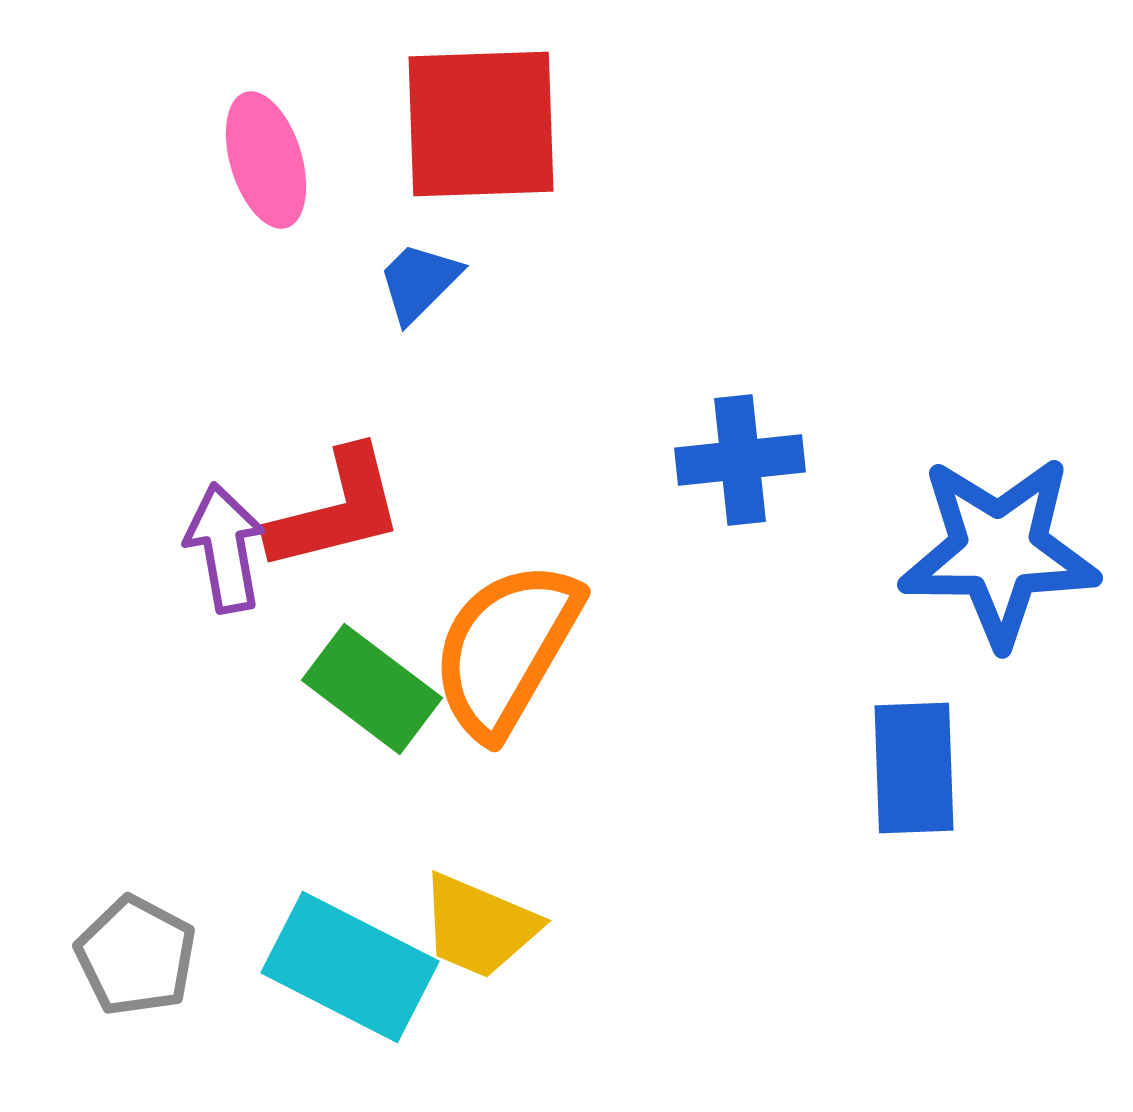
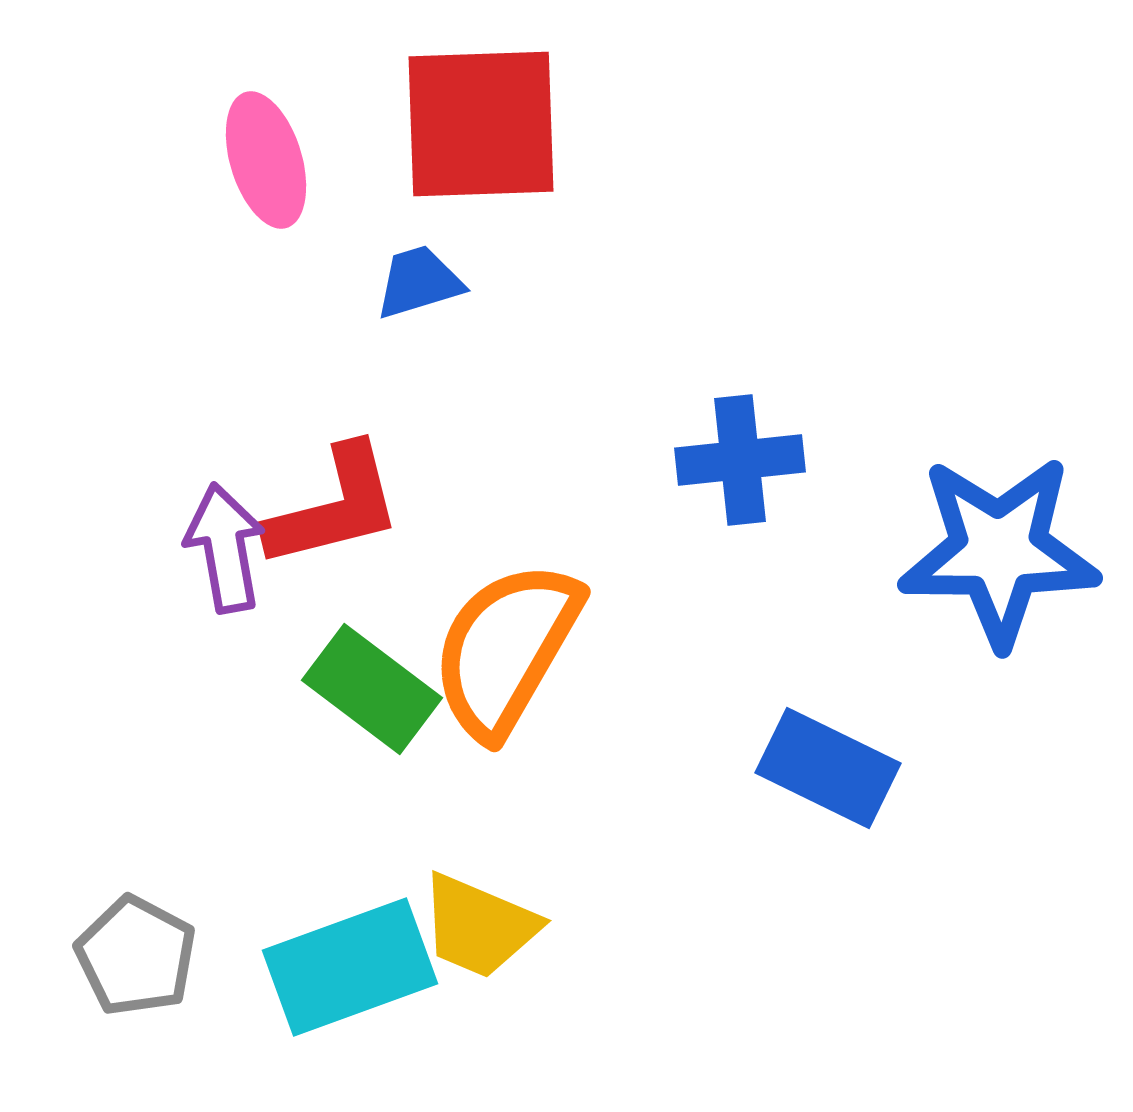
blue trapezoid: rotated 28 degrees clockwise
red L-shape: moved 2 px left, 3 px up
blue rectangle: moved 86 px left; rotated 62 degrees counterclockwise
cyan rectangle: rotated 47 degrees counterclockwise
